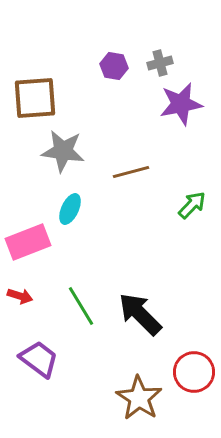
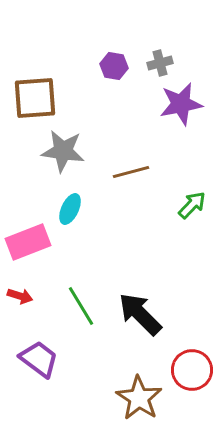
red circle: moved 2 px left, 2 px up
